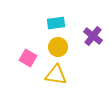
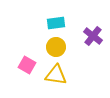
yellow circle: moved 2 px left
pink square: moved 1 px left, 7 px down
